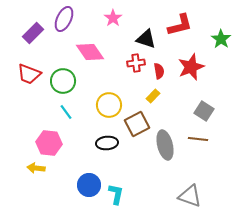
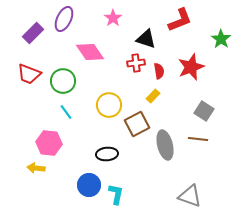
red L-shape: moved 5 px up; rotated 8 degrees counterclockwise
black ellipse: moved 11 px down
